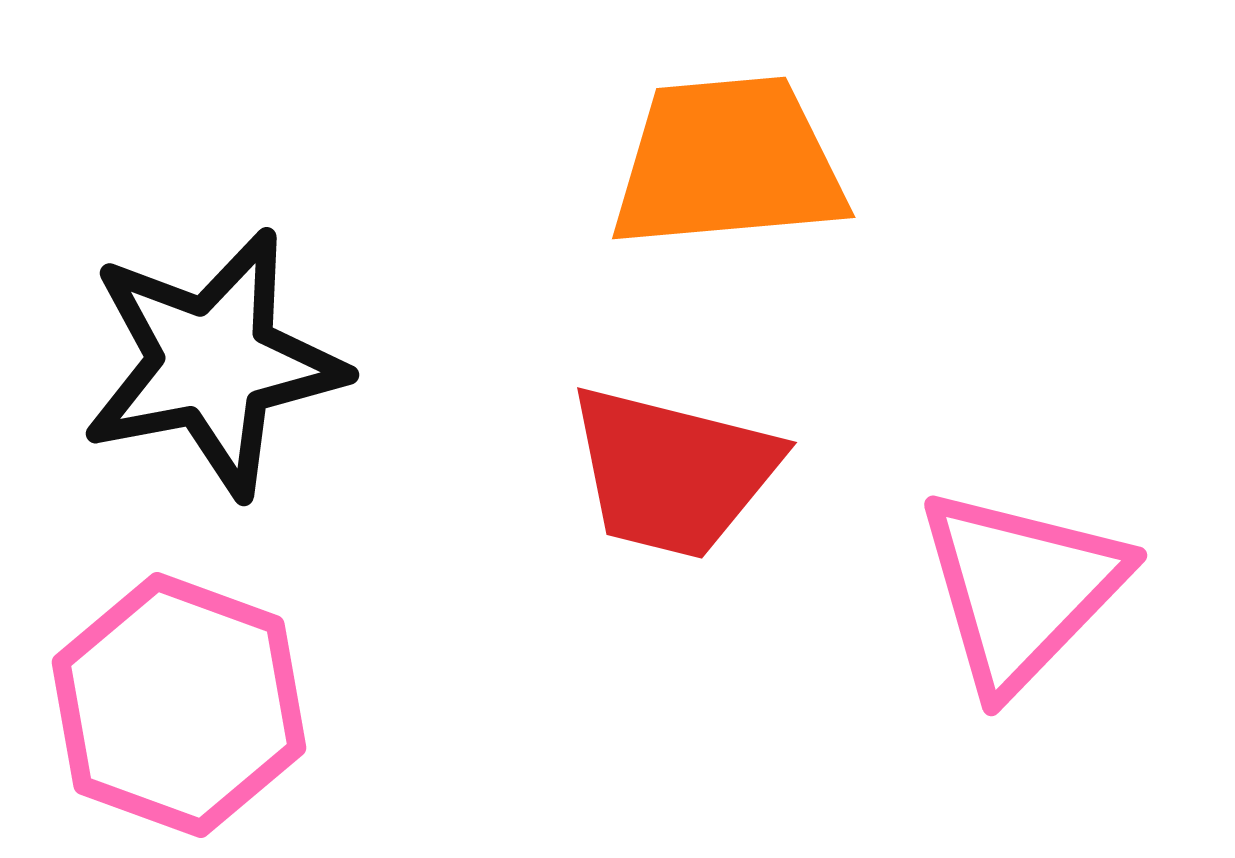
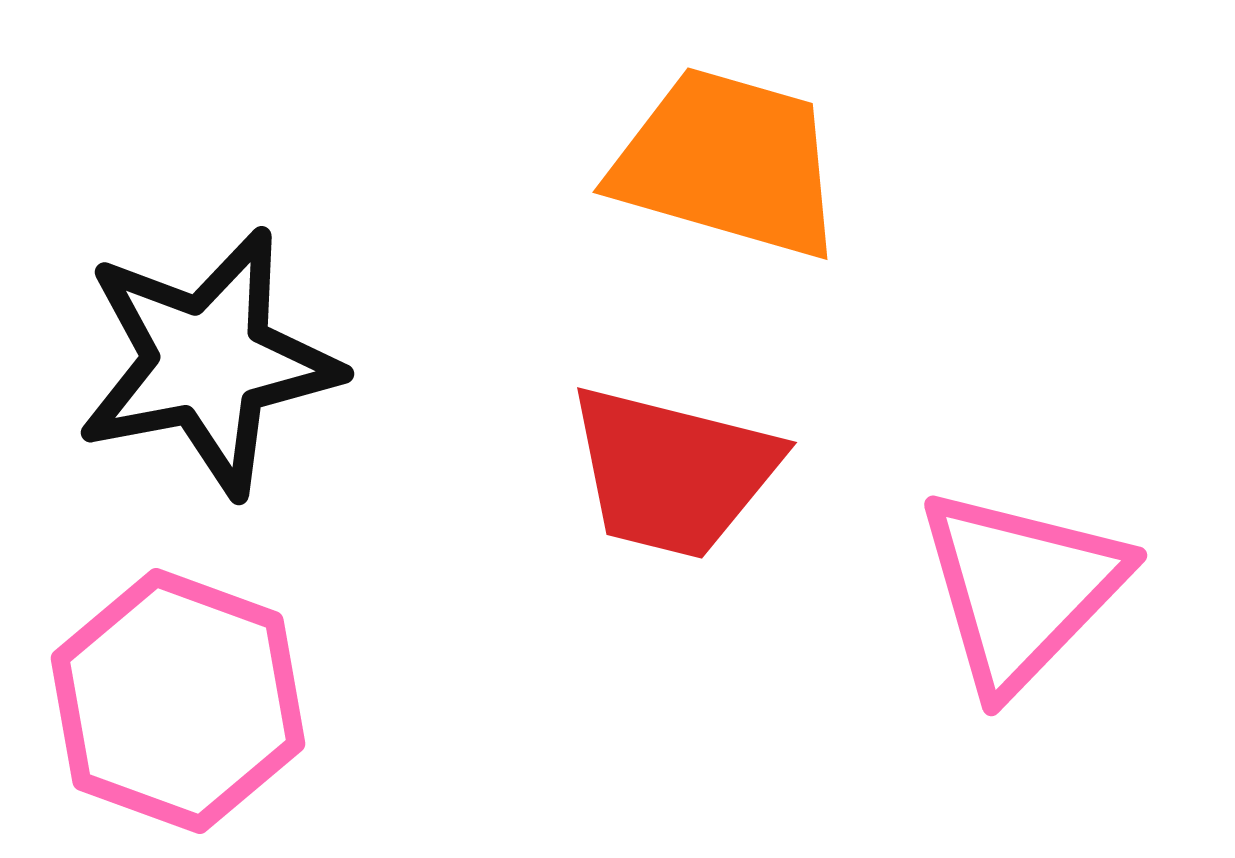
orange trapezoid: rotated 21 degrees clockwise
black star: moved 5 px left, 1 px up
pink hexagon: moved 1 px left, 4 px up
